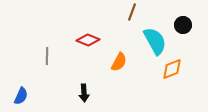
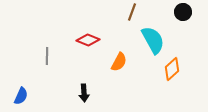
black circle: moved 13 px up
cyan semicircle: moved 2 px left, 1 px up
orange diamond: rotated 20 degrees counterclockwise
